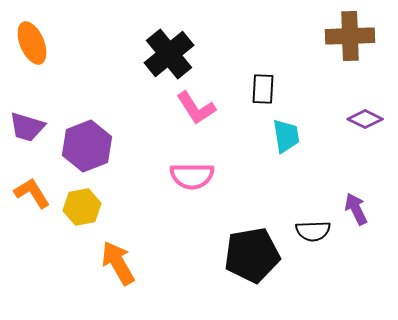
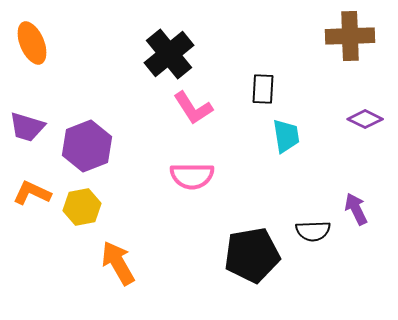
pink L-shape: moved 3 px left
orange L-shape: rotated 33 degrees counterclockwise
